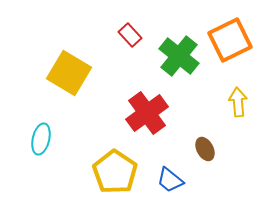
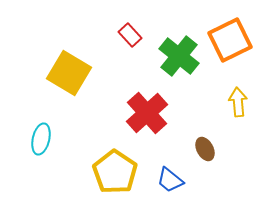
red cross: rotated 6 degrees counterclockwise
